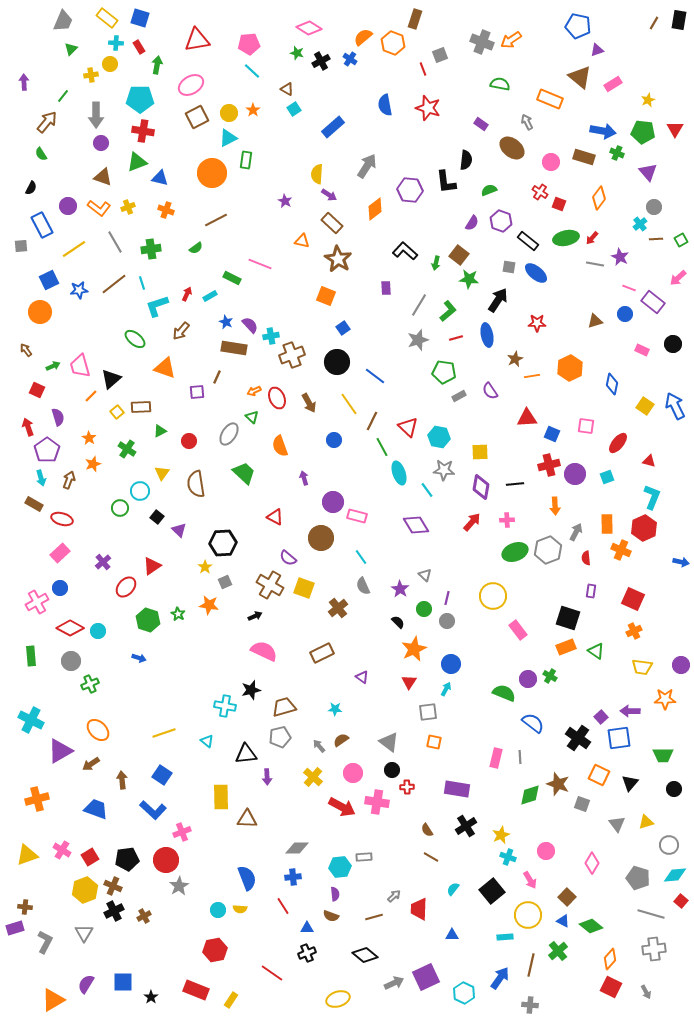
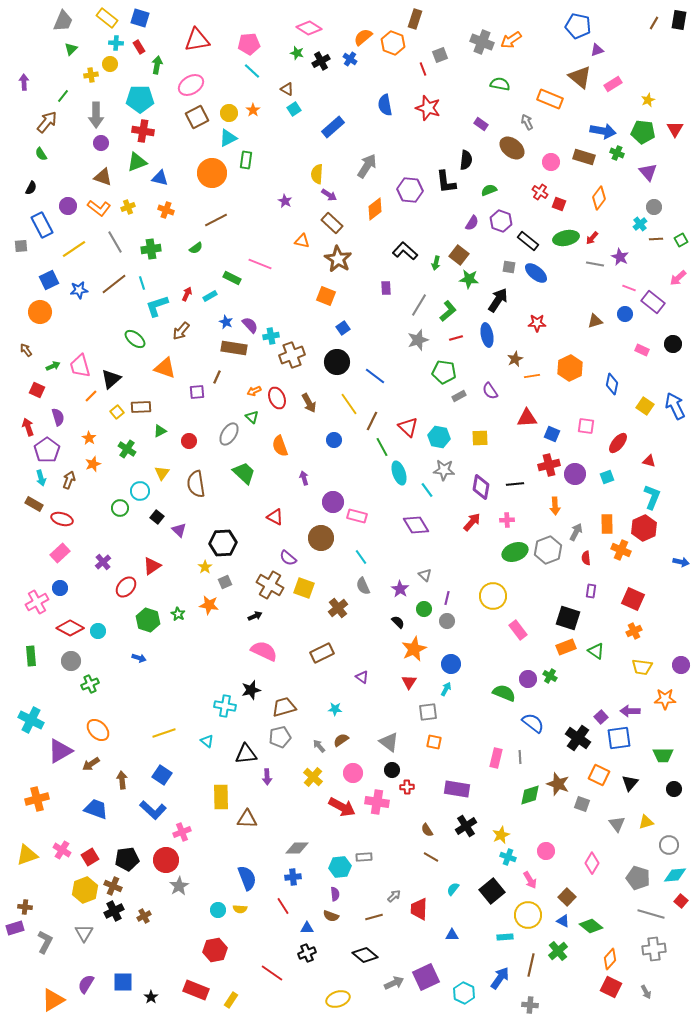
yellow square at (480, 452): moved 14 px up
